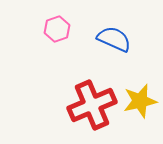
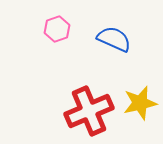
yellow star: moved 2 px down
red cross: moved 3 px left, 6 px down
